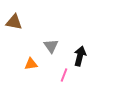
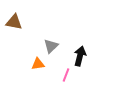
gray triangle: rotated 21 degrees clockwise
orange triangle: moved 7 px right
pink line: moved 2 px right
